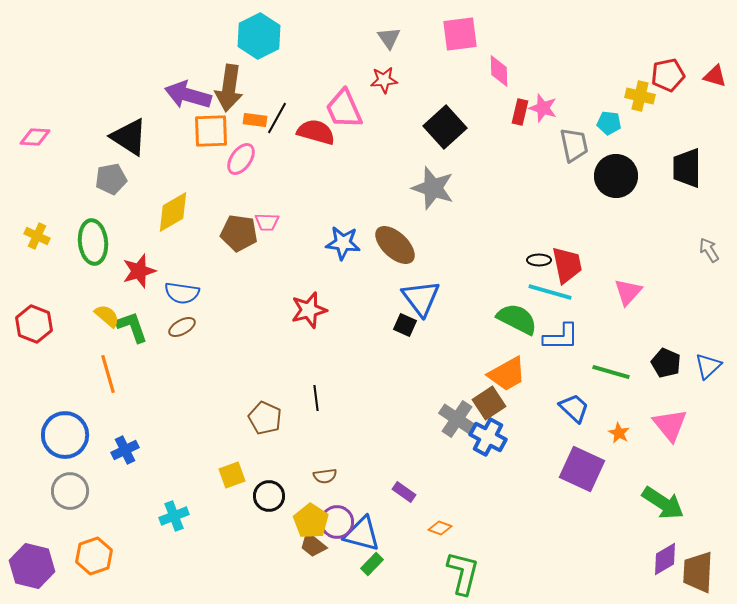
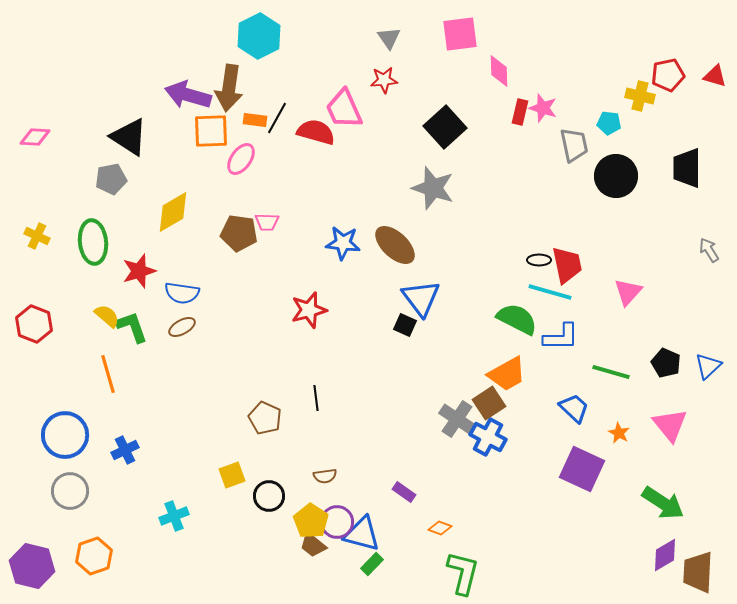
purple diamond at (665, 559): moved 4 px up
